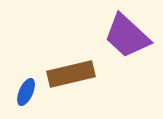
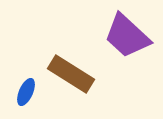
brown rectangle: rotated 45 degrees clockwise
